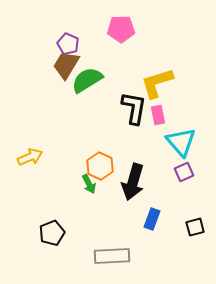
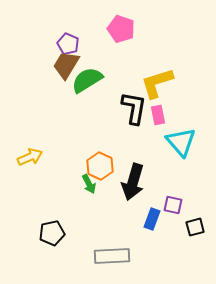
pink pentagon: rotated 20 degrees clockwise
purple square: moved 11 px left, 33 px down; rotated 36 degrees clockwise
black pentagon: rotated 10 degrees clockwise
